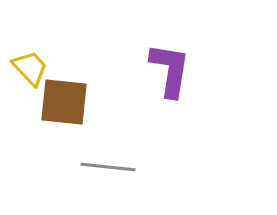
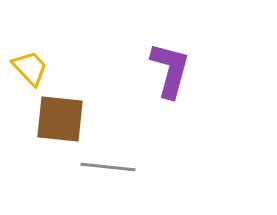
purple L-shape: rotated 6 degrees clockwise
brown square: moved 4 px left, 17 px down
